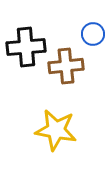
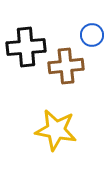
blue circle: moved 1 px left, 1 px down
